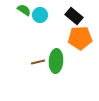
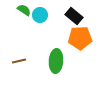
brown line: moved 19 px left, 1 px up
